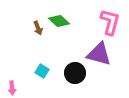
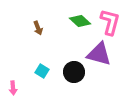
green diamond: moved 21 px right
black circle: moved 1 px left, 1 px up
pink arrow: moved 1 px right
